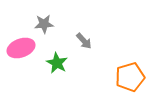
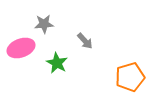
gray arrow: moved 1 px right
